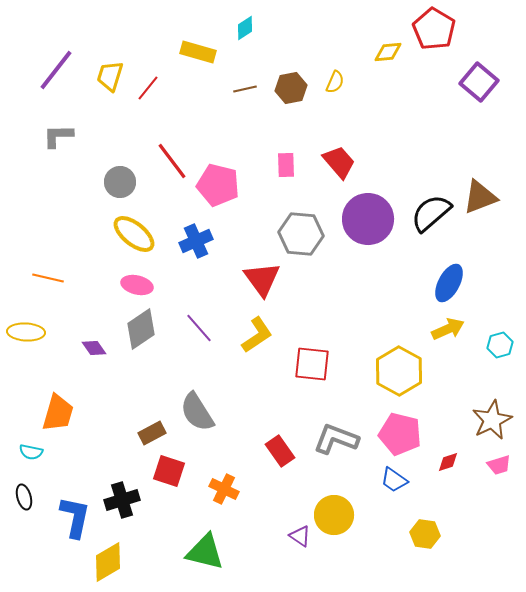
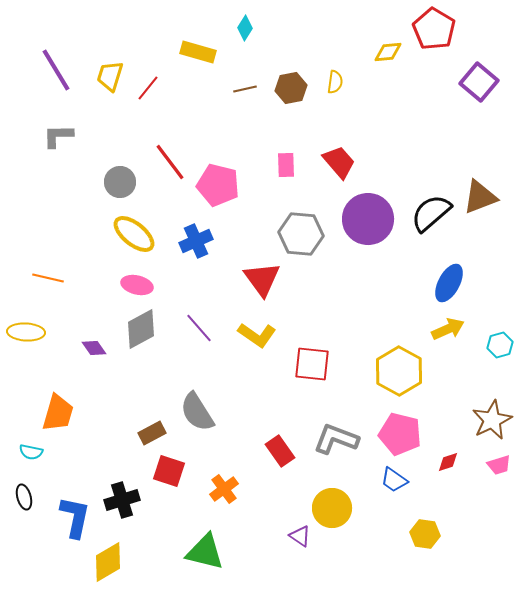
cyan diamond at (245, 28): rotated 25 degrees counterclockwise
purple line at (56, 70): rotated 69 degrees counterclockwise
yellow semicircle at (335, 82): rotated 15 degrees counterclockwise
red line at (172, 161): moved 2 px left, 1 px down
gray diamond at (141, 329): rotated 6 degrees clockwise
yellow L-shape at (257, 335): rotated 69 degrees clockwise
orange cross at (224, 489): rotated 28 degrees clockwise
yellow circle at (334, 515): moved 2 px left, 7 px up
